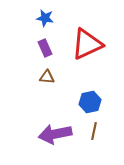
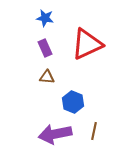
blue hexagon: moved 17 px left; rotated 25 degrees counterclockwise
